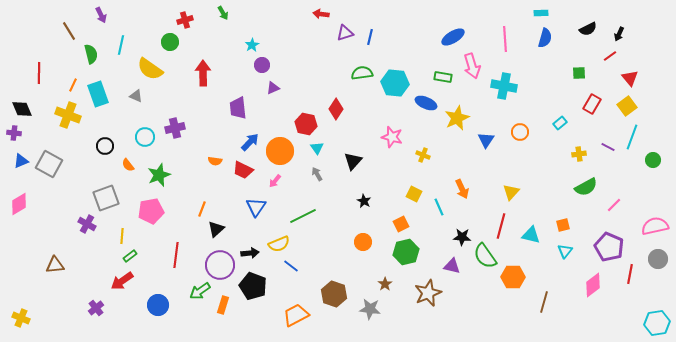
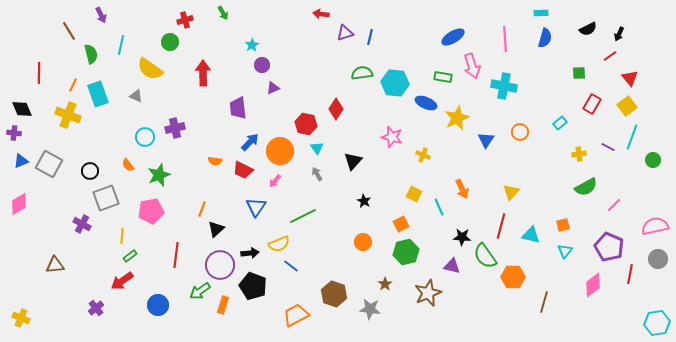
black circle at (105, 146): moved 15 px left, 25 px down
purple cross at (87, 224): moved 5 px left
